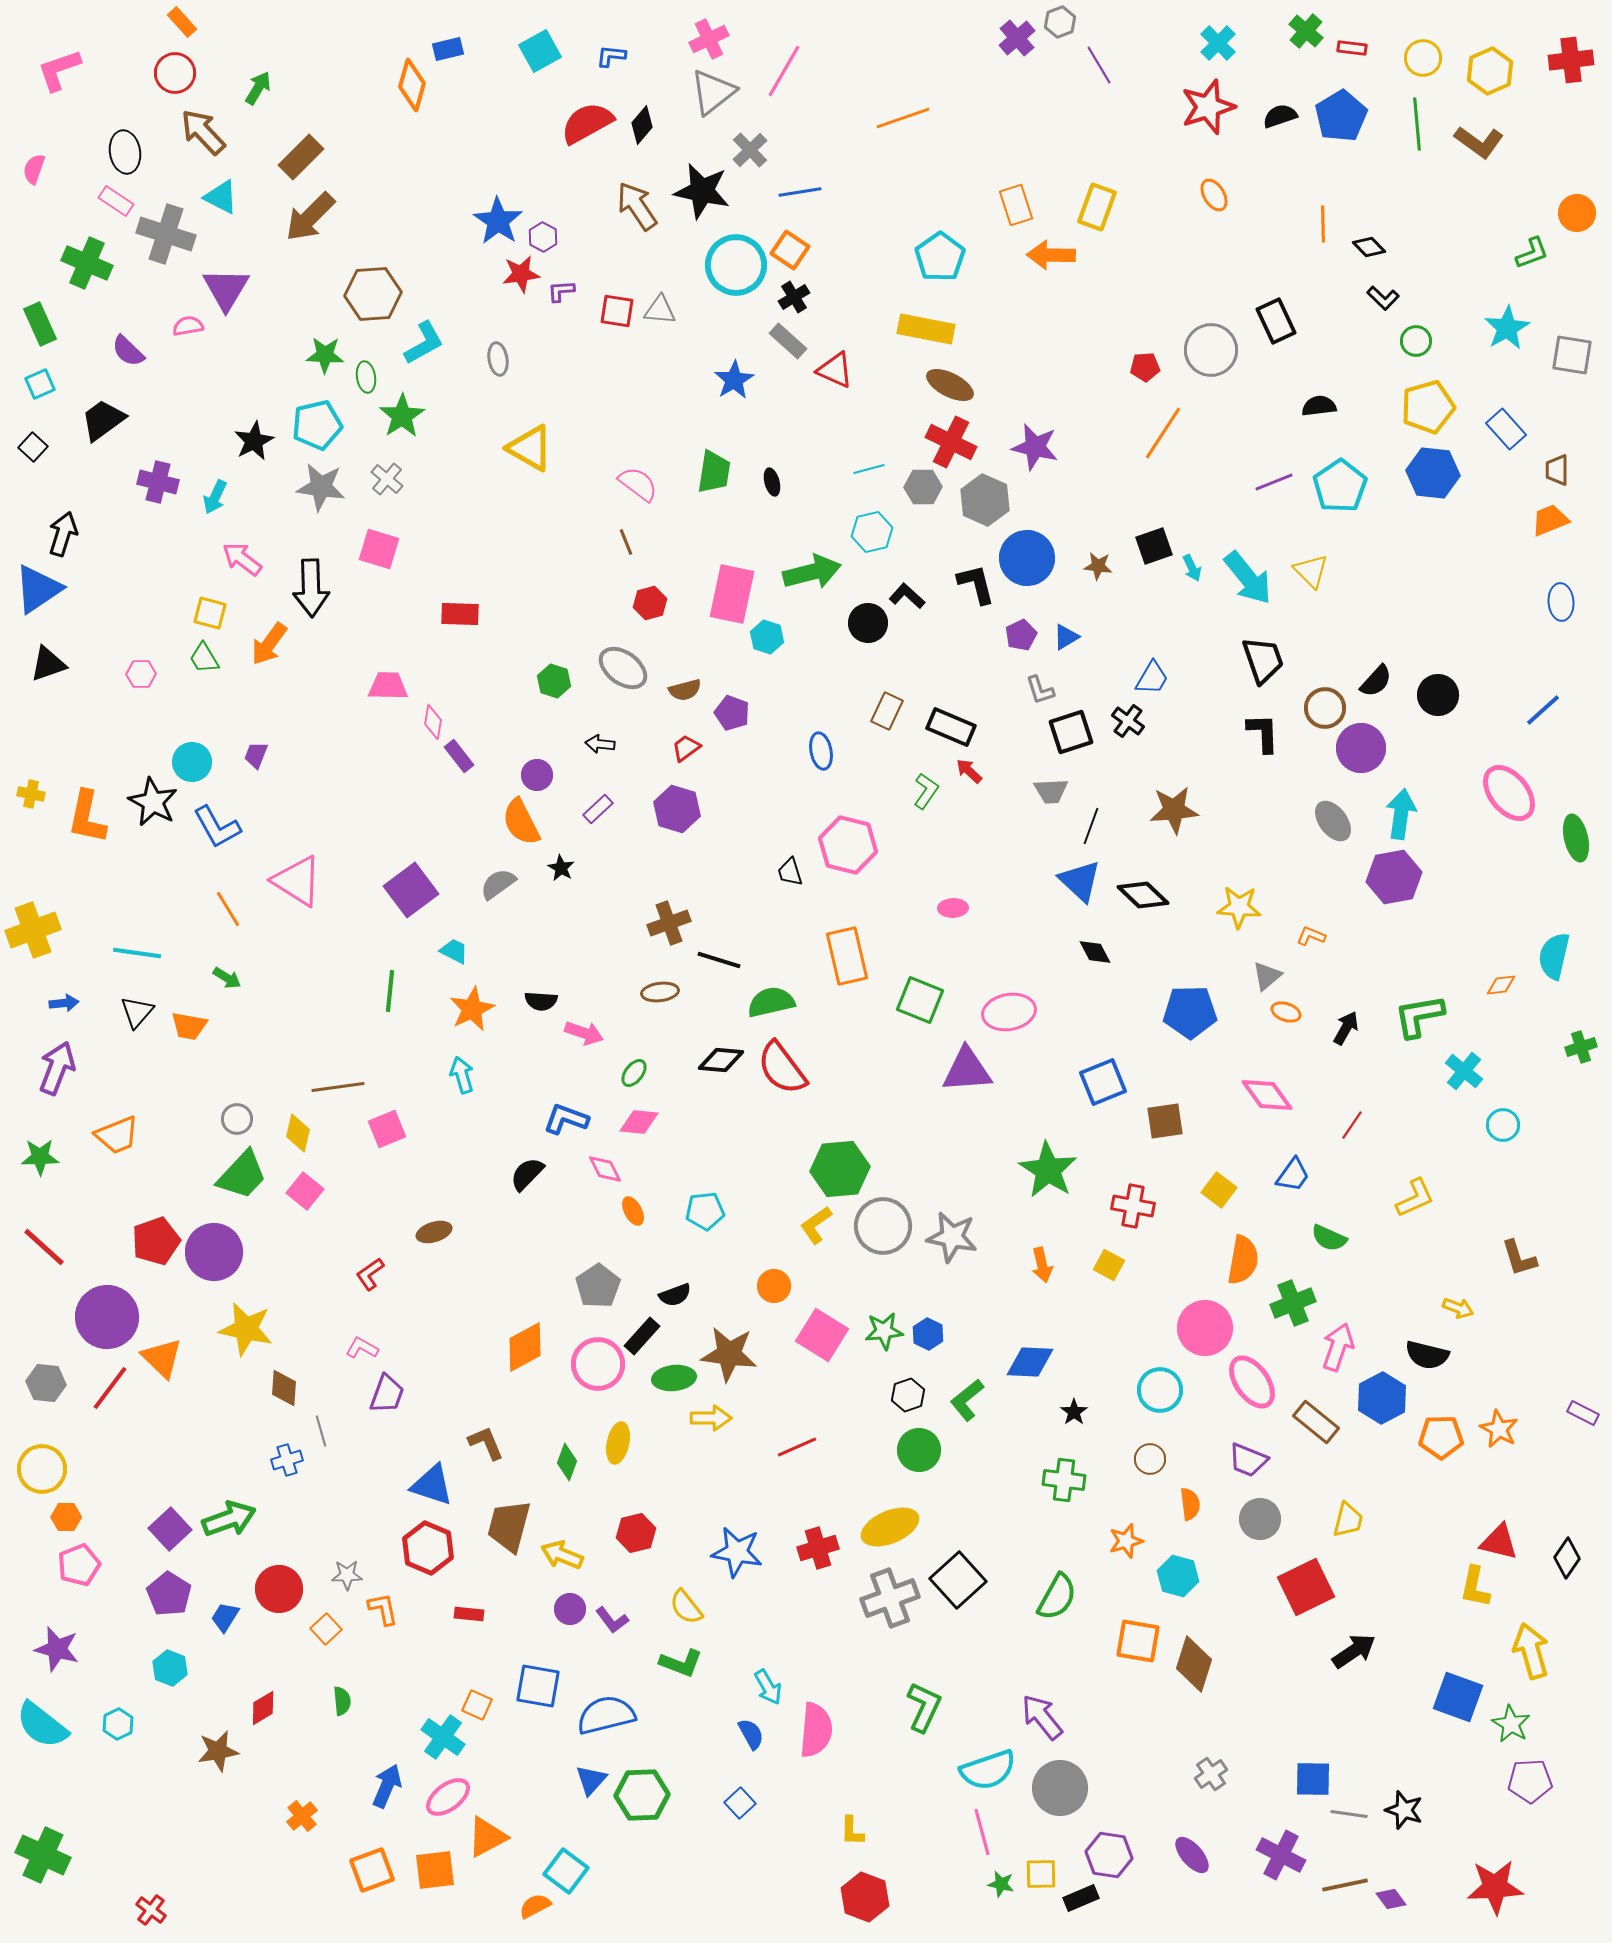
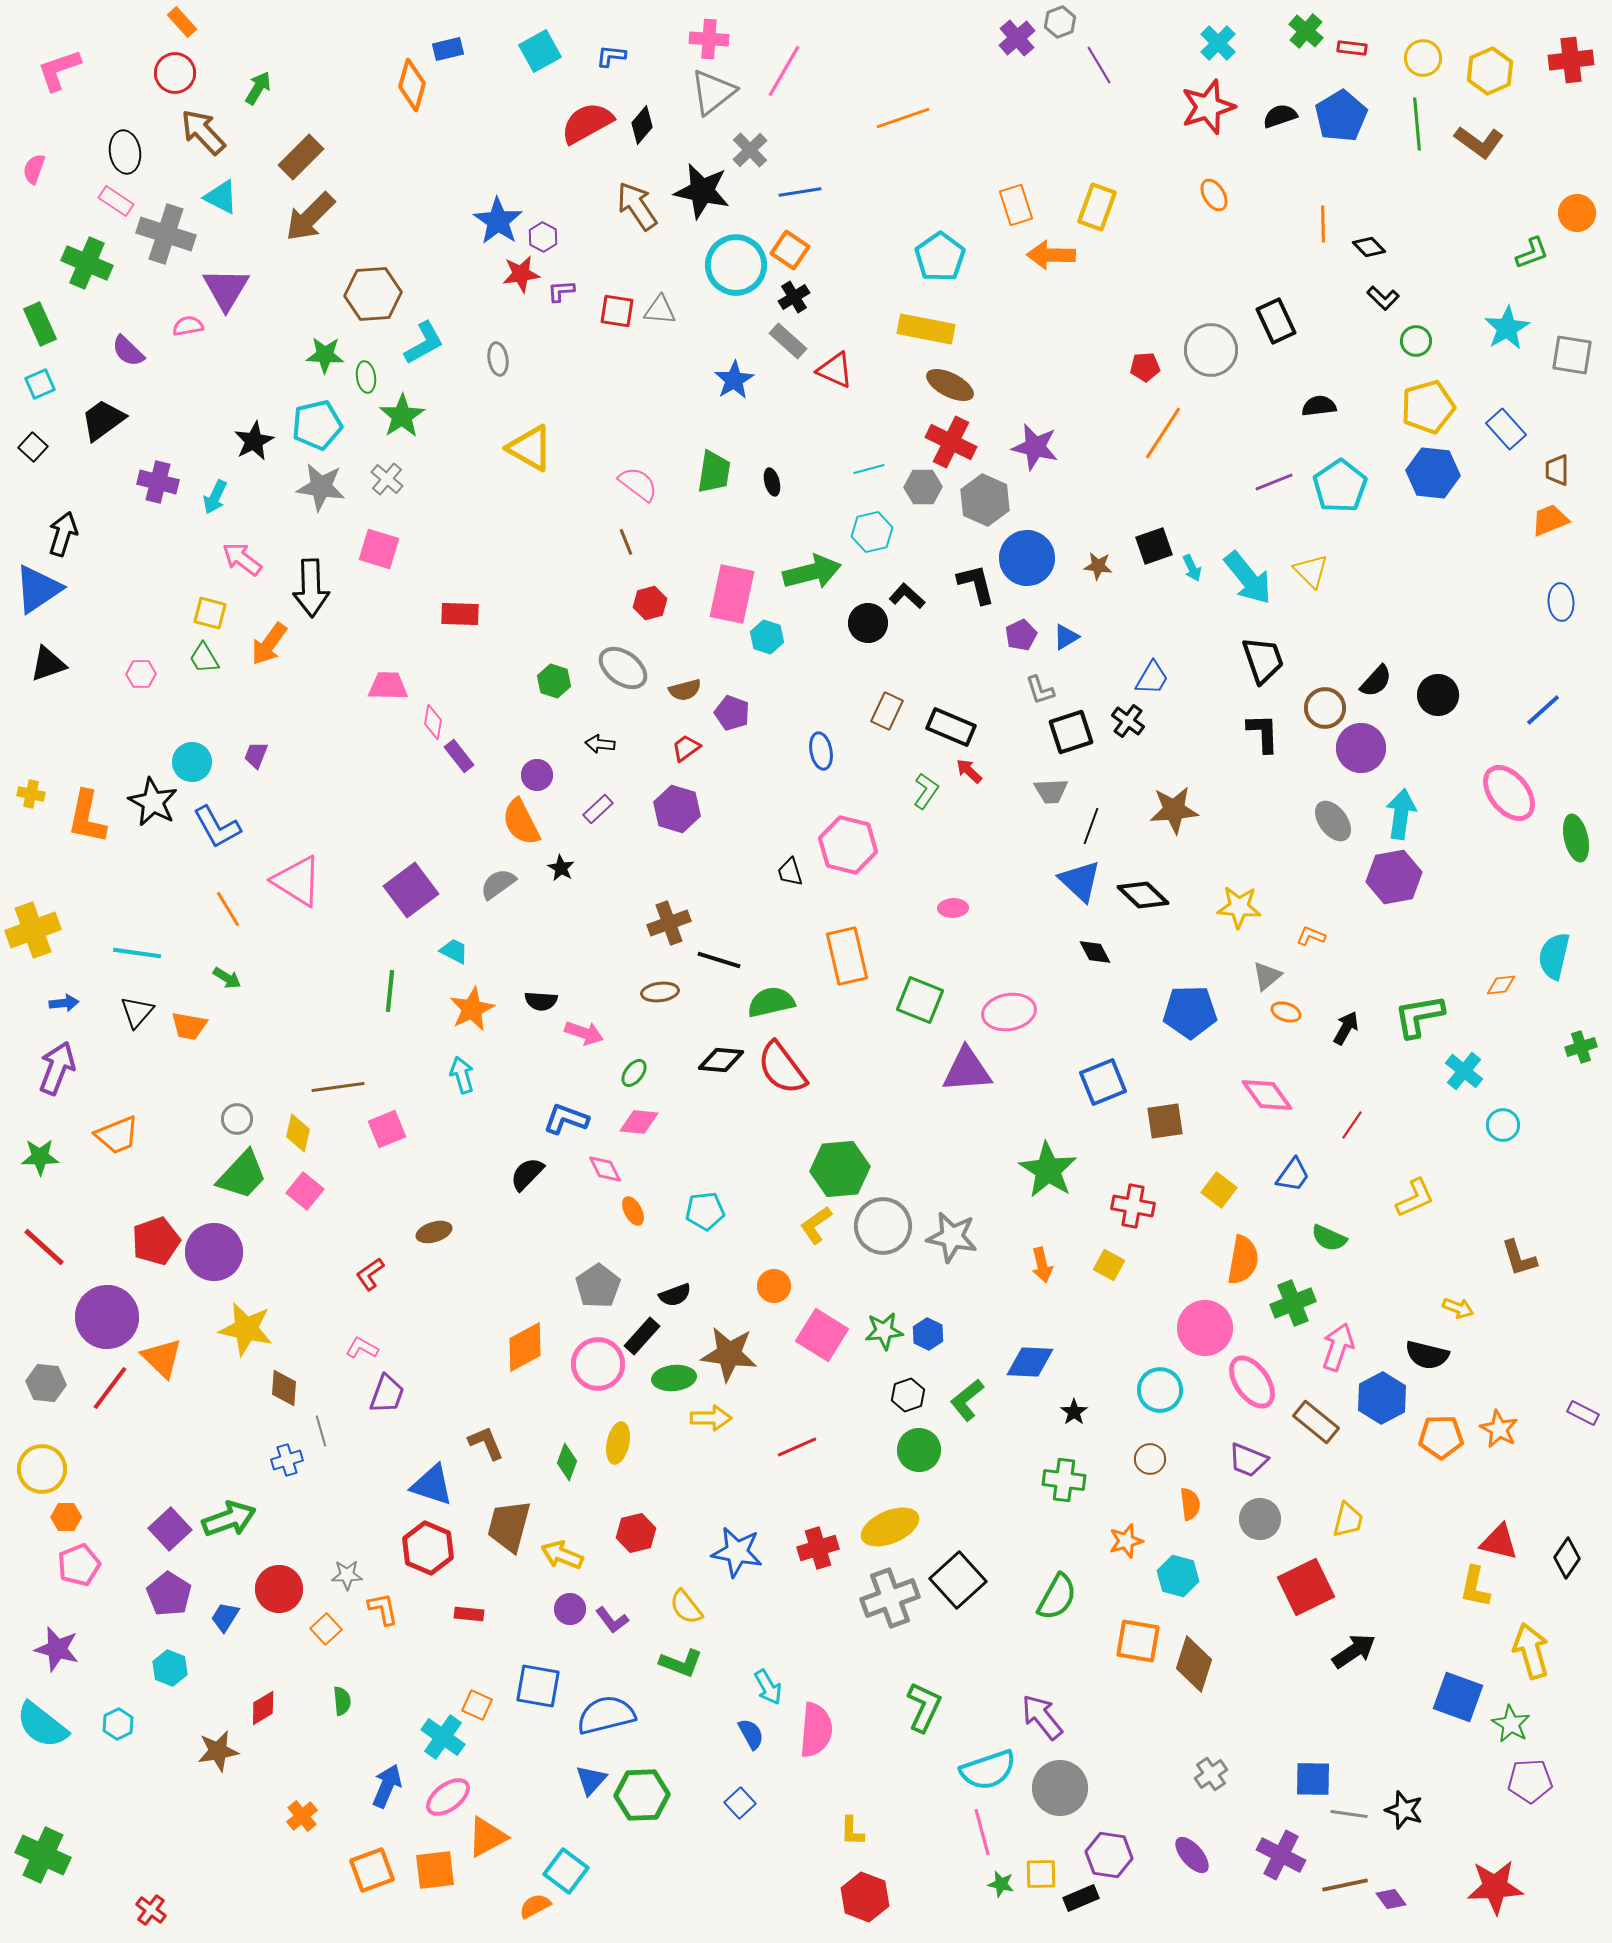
pink cross at (709, 39): rotated 30 degrees clockwise
